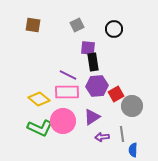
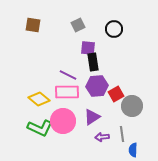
gray square: moved 1 px right
